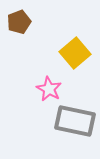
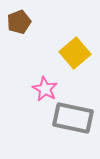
pink star: moved 4 px left
gray rectangle: moved 2 px left, 3 px up
